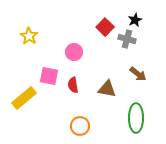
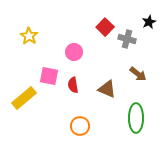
black star: moved 14 px right, 2 px down
brown triangle: rotated 12 degrees clockwise
